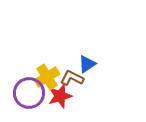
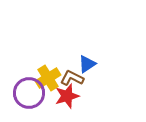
yellow cross: moved 1 px right, 1 px down
red star: moved 7 px right
